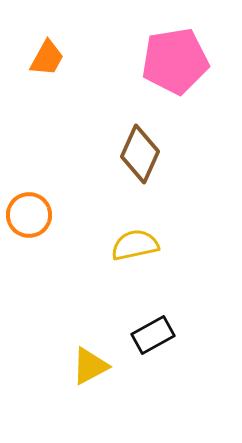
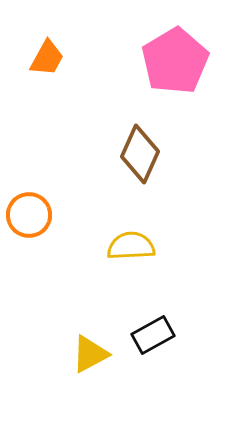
pink pentagon: rotated 22 degrees counterclockwise
yellow semicircle: moved 4 px left, 1 px down; rotated 9 degrees clockwise
yellow triangle: moved 12 px up
